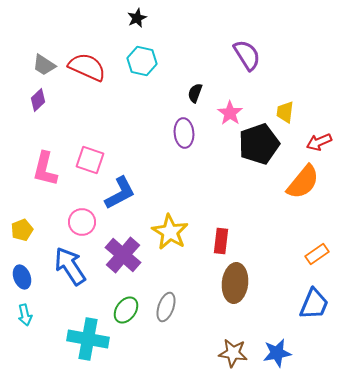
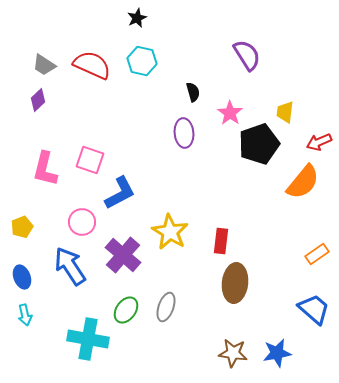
red semicircle: moved 5 px right, 2 px up
black semicircle: moved 2 px left, 1 px up; rotated 144 degrees clockwise
yellow pentagon: moved 3 px up
blue trapezoid: moved 5 px down; rotated 72 degrees counterclockwise
